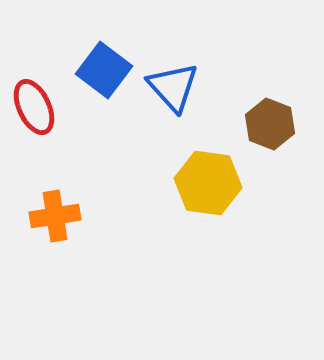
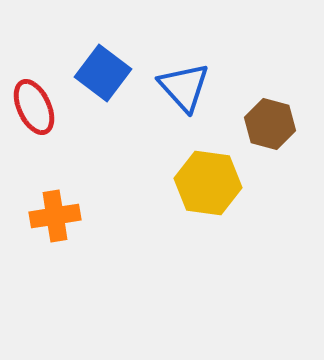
blue square: moved 1 px left, 3 px down
blue triangle: moved 11 px right
brown hexagon: rotated 6 degrees counterclockwise
